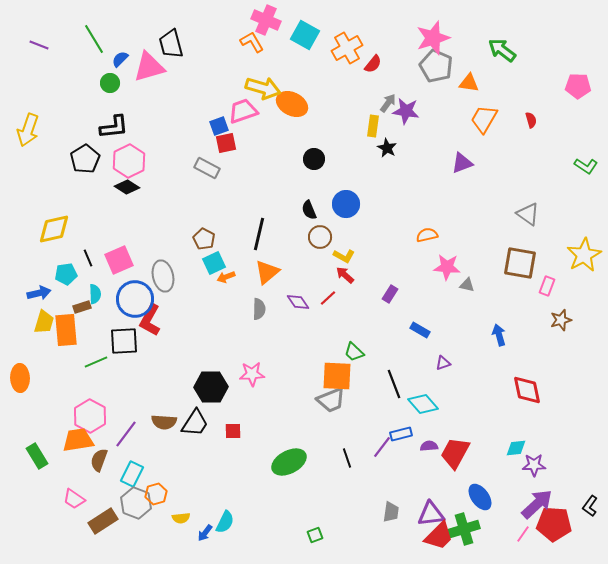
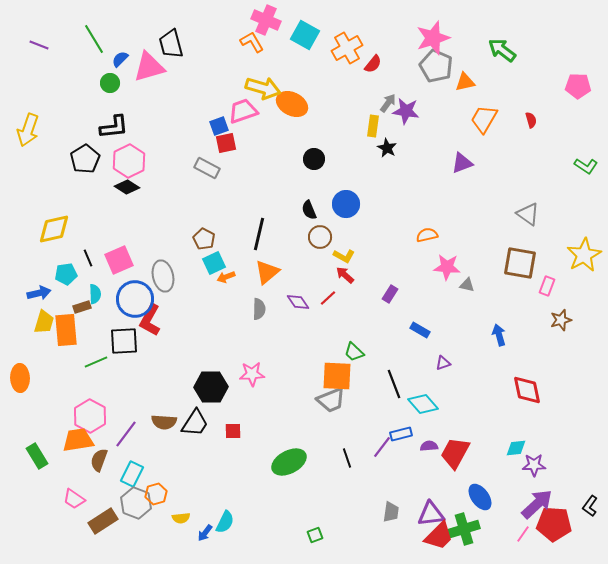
orange triangle at (469, 83): moved 4 px left, 1 px up; rotated 20 degrees counterclockwise
